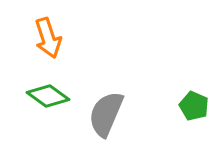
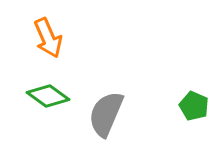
orange arrow: rotated 6 degrees counterclockwise
